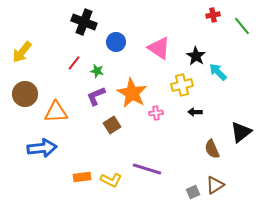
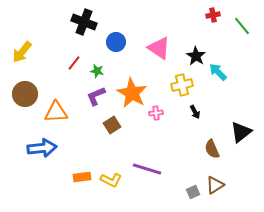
black arrow: rotated 120 degrees counterclockwise
